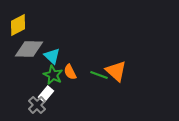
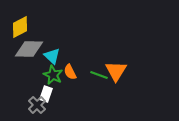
yellow diamond: moved 2 px right, 2 px down
orange triangle: rotated 20 degrees clockwise
white rectangle: rotated 21 degrees counterclockwise
